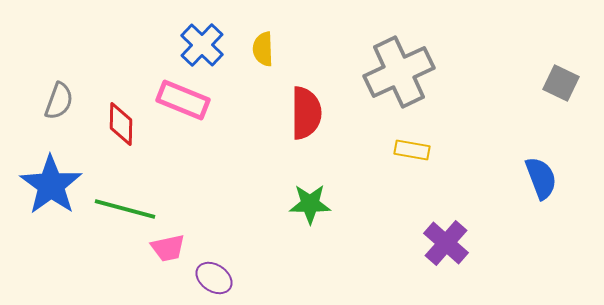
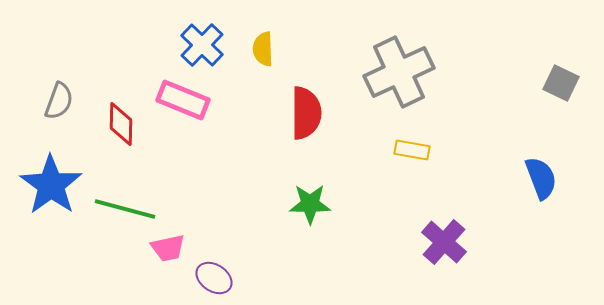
purple cross: moved 2 px left, 1 px up
